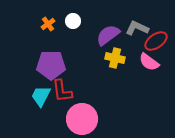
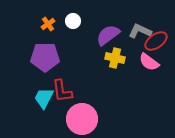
gray L-shape: moved 3 px right, 3 px down
purple pentagon: moved 6 px left, 8 px up
cyan trapezoid: moved 3 px right, 2 px down
